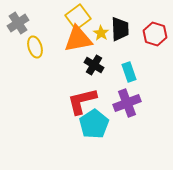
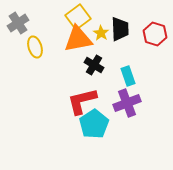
cyan rectangle: moved 1 px left, 4 px down
